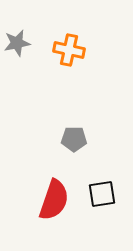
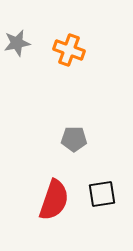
orange cross: rotated 8 degrees clockwise
